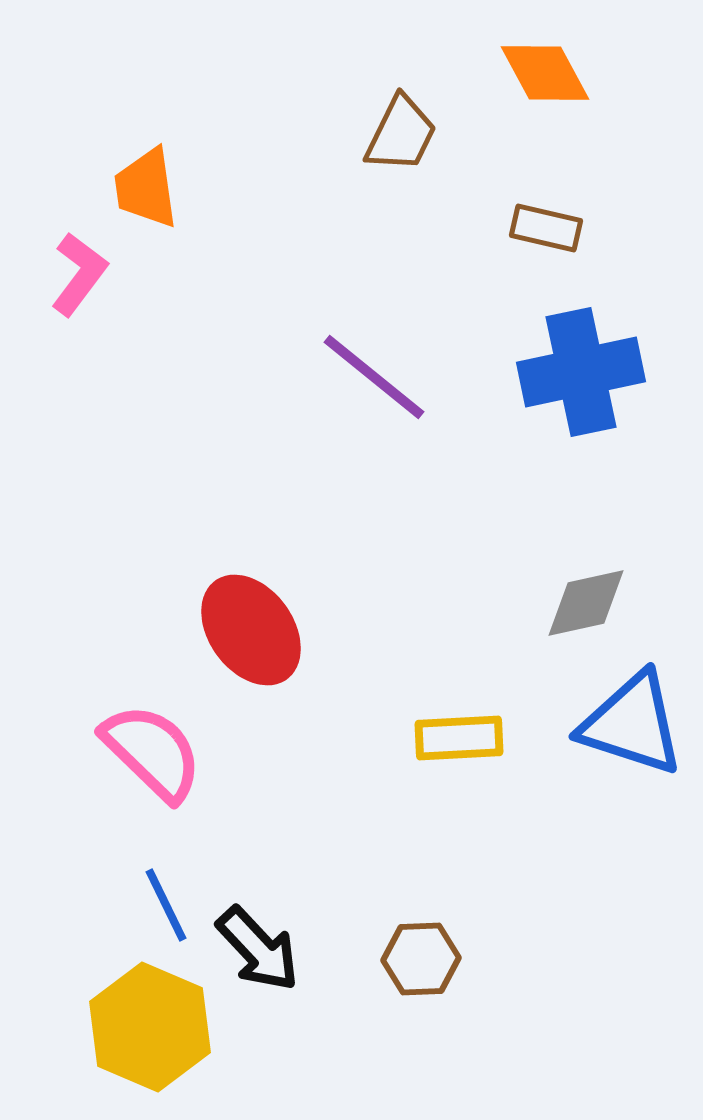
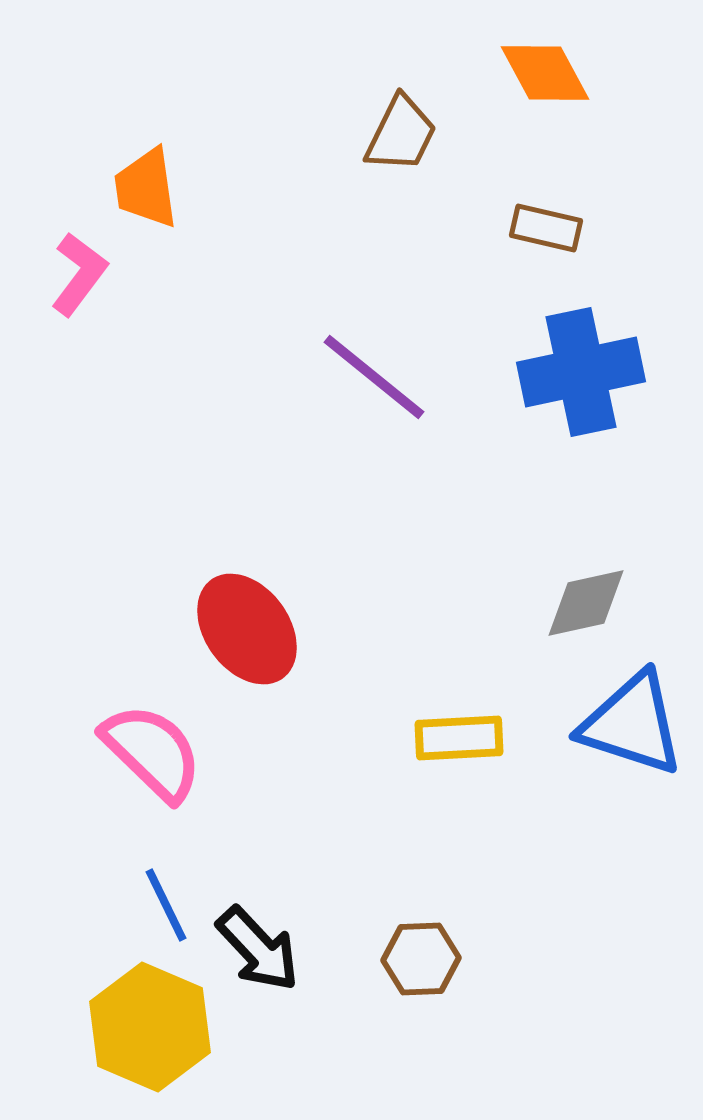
red ellipse: moved 4 px left, 1 px up
